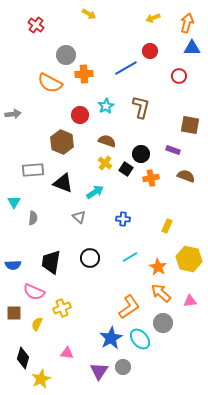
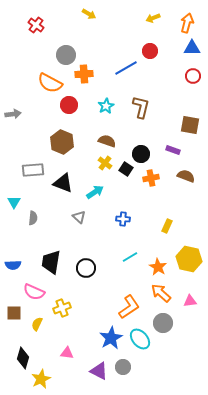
red circle at (179, 76): moved 14 px right
red circle at (80, 115): moved 11 px left, 10 px up
black circle at (90, 258): moved 4 px left, 10 px down
purple triangle at (99, 371): rotated 36 degrees counterclockwise
